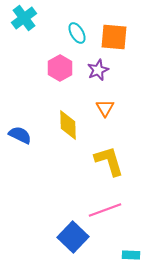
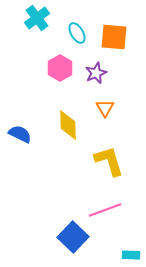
cyan cross: moved 13 px right
purple star: moved 2 px left, 3 px down
blue semicircle: moved 1 px up
